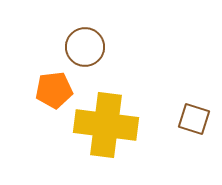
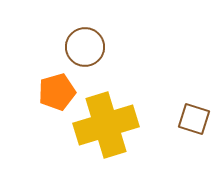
orange pentagon: moved 3 px right, 2 px down; rotated 9 degrees counterclockwise
yellow cross: rotated 24 degrees counterclockwise
